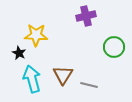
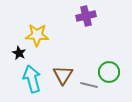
yellow star: moved 1 px right
green circle: moved 5 px left, 25 px down
